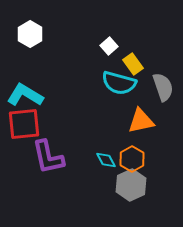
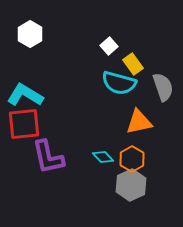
orange triangle: moved 2 px left, 1 px down
cyan diamond: moved 3 px left, 3 px up; rotated 15 degrees counterclockwise
